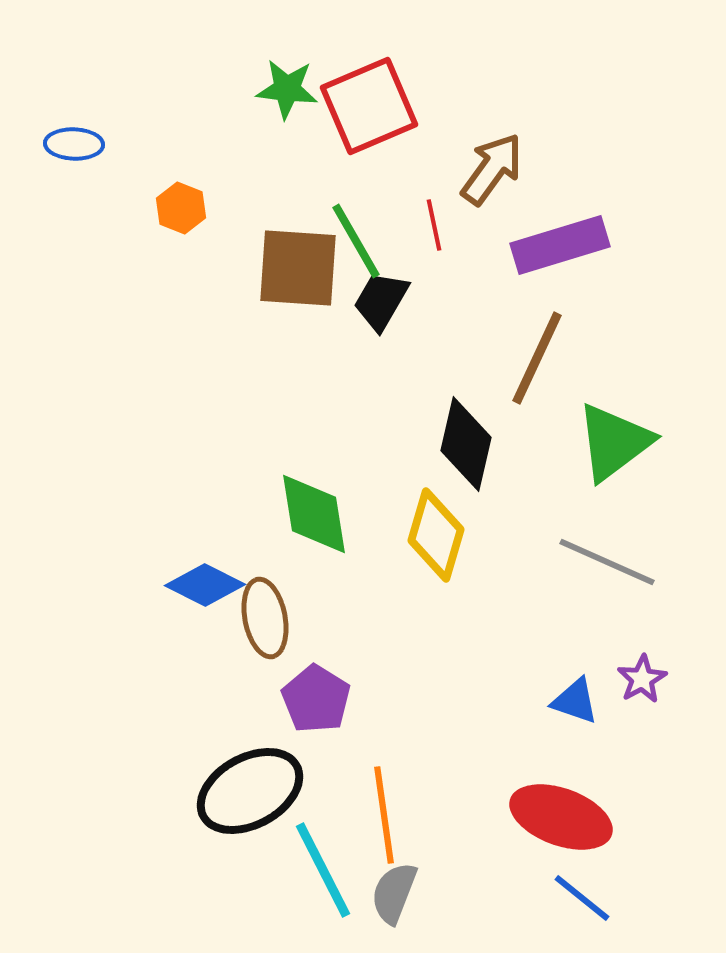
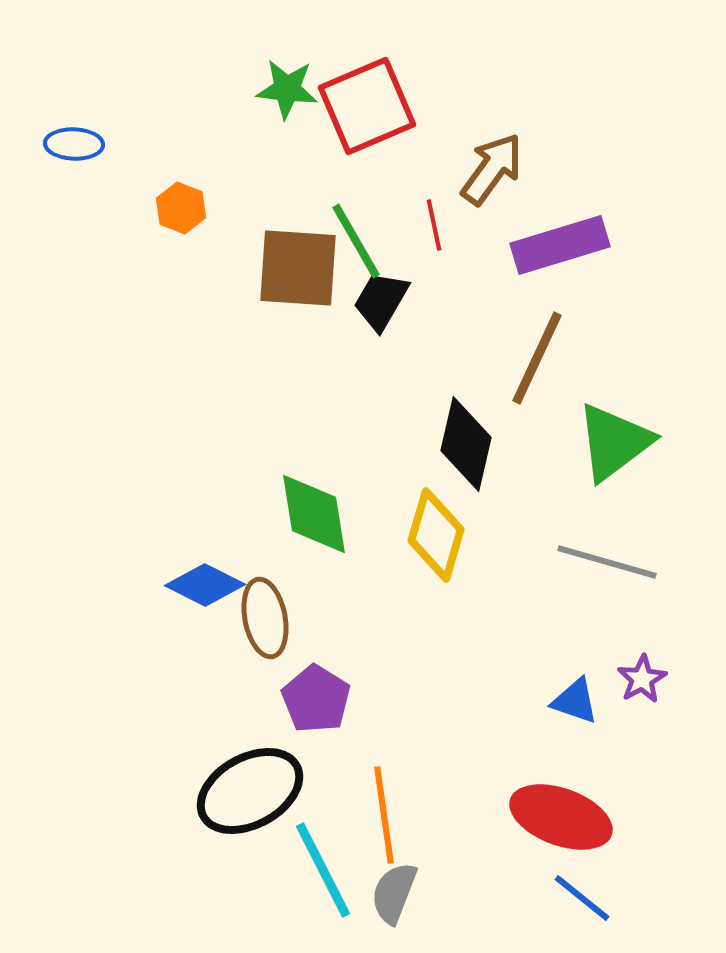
red square: moved 2 px left
gray line: rotated 8 degrees counterclockwise
